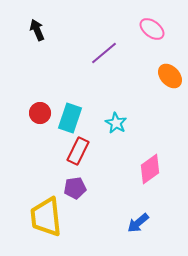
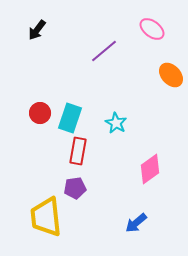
black arrow: rotated 120 degrees counterclockwise
purple line: moved 2 px up
orange ellipse: moved 1 px right, 1 px up
red rectangle: rotated 16 degrees counterclockwise
blue arrow: moved 2 px left
